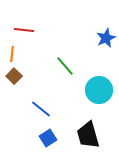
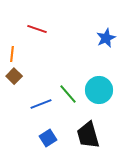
red line: moved 13 px right, 1 px up; rotated 12 degrees clockwise
green line: moved 3 px right, 28 px down
blue line: moved 5 px up; rotated 60 degrees counterclockwise
